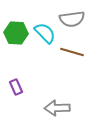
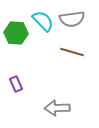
cyan semicircle: moved 2 px left, 12 px up
purple rectangle: moved 3 px up
